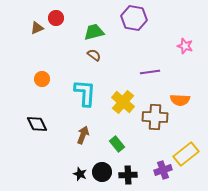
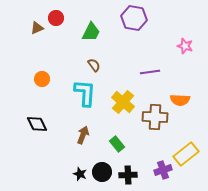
green trapezoid: moved 3 px left; rotated 130 degrees clockwise
brown semicircle: moved 10 px down; rotated 16 degrees clockwise
